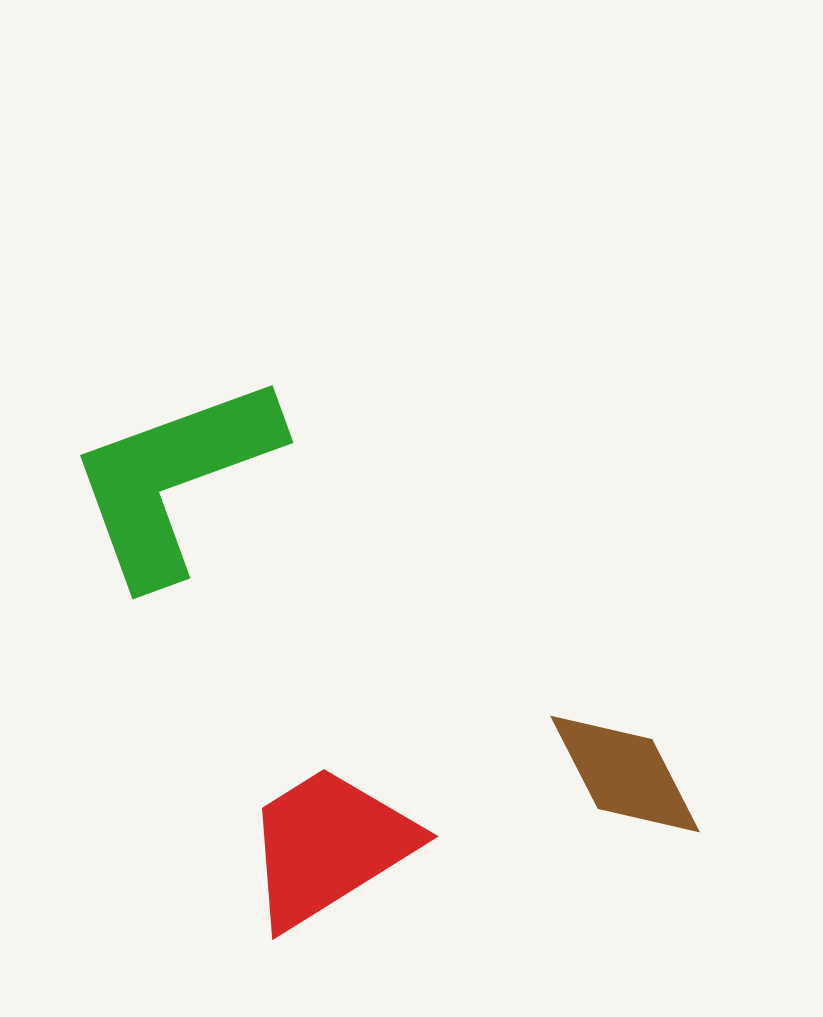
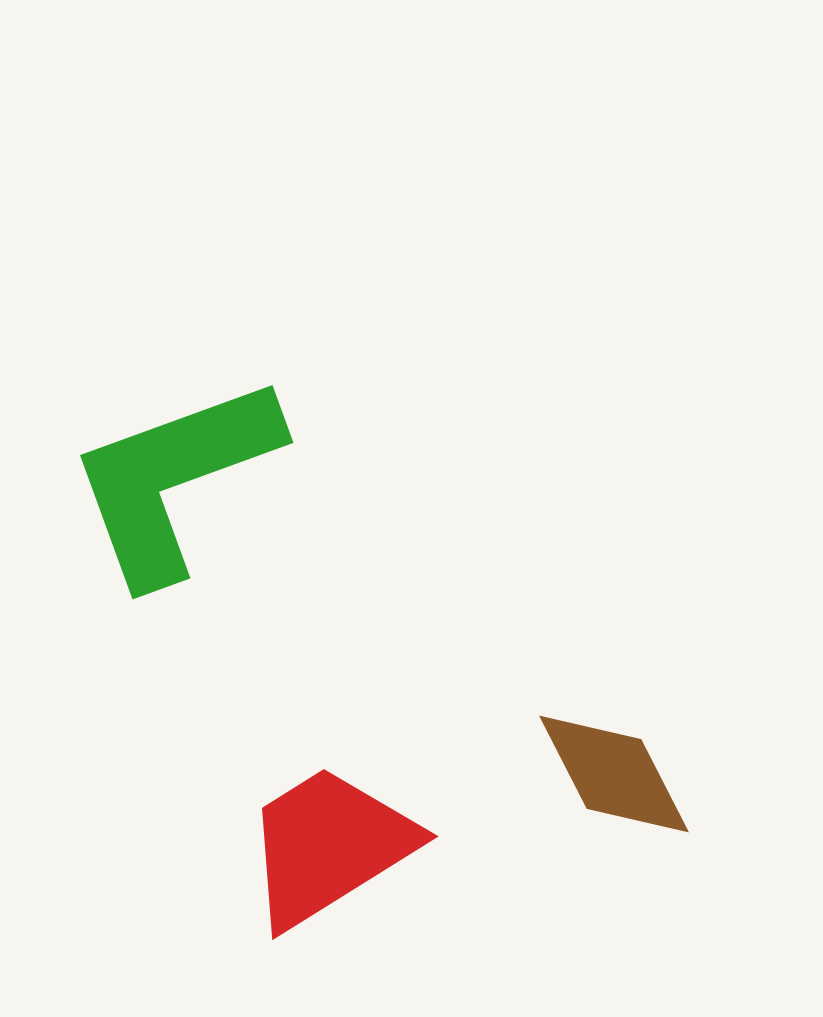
brown diamond: moved 11 px left
